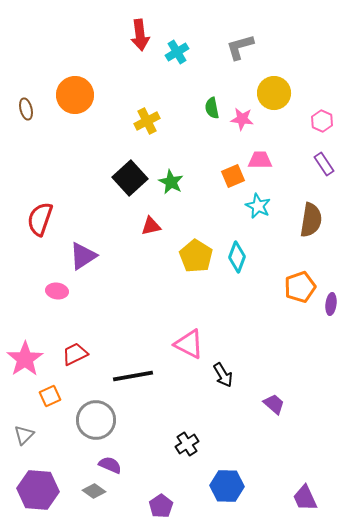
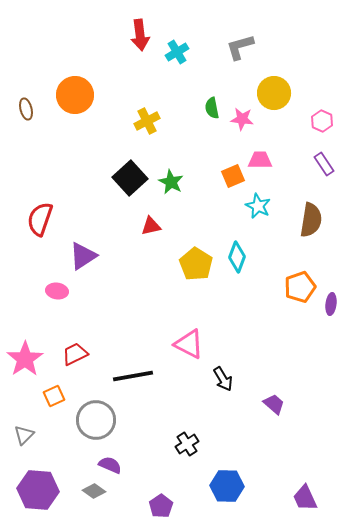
yellow pentagon at (196, 256): moved 8 px down
black arrow at (223, 375): moved 4 px down
orange square at (50, 396): moved 4 px right
